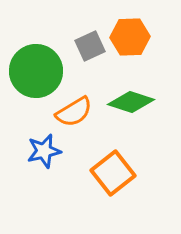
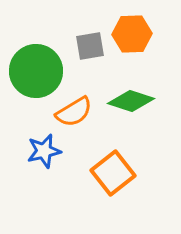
orange hexagon: moved 2 px right, 3 px up
gray square: rotated 16 degrees clockwise
green diamond: moved 1 px up
